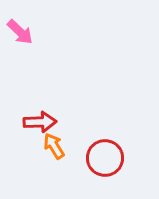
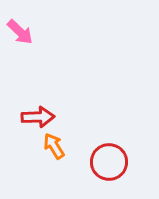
red arrow: moved 2 px left, 5 px up
red circle: moved 4 px right, 4 px down
